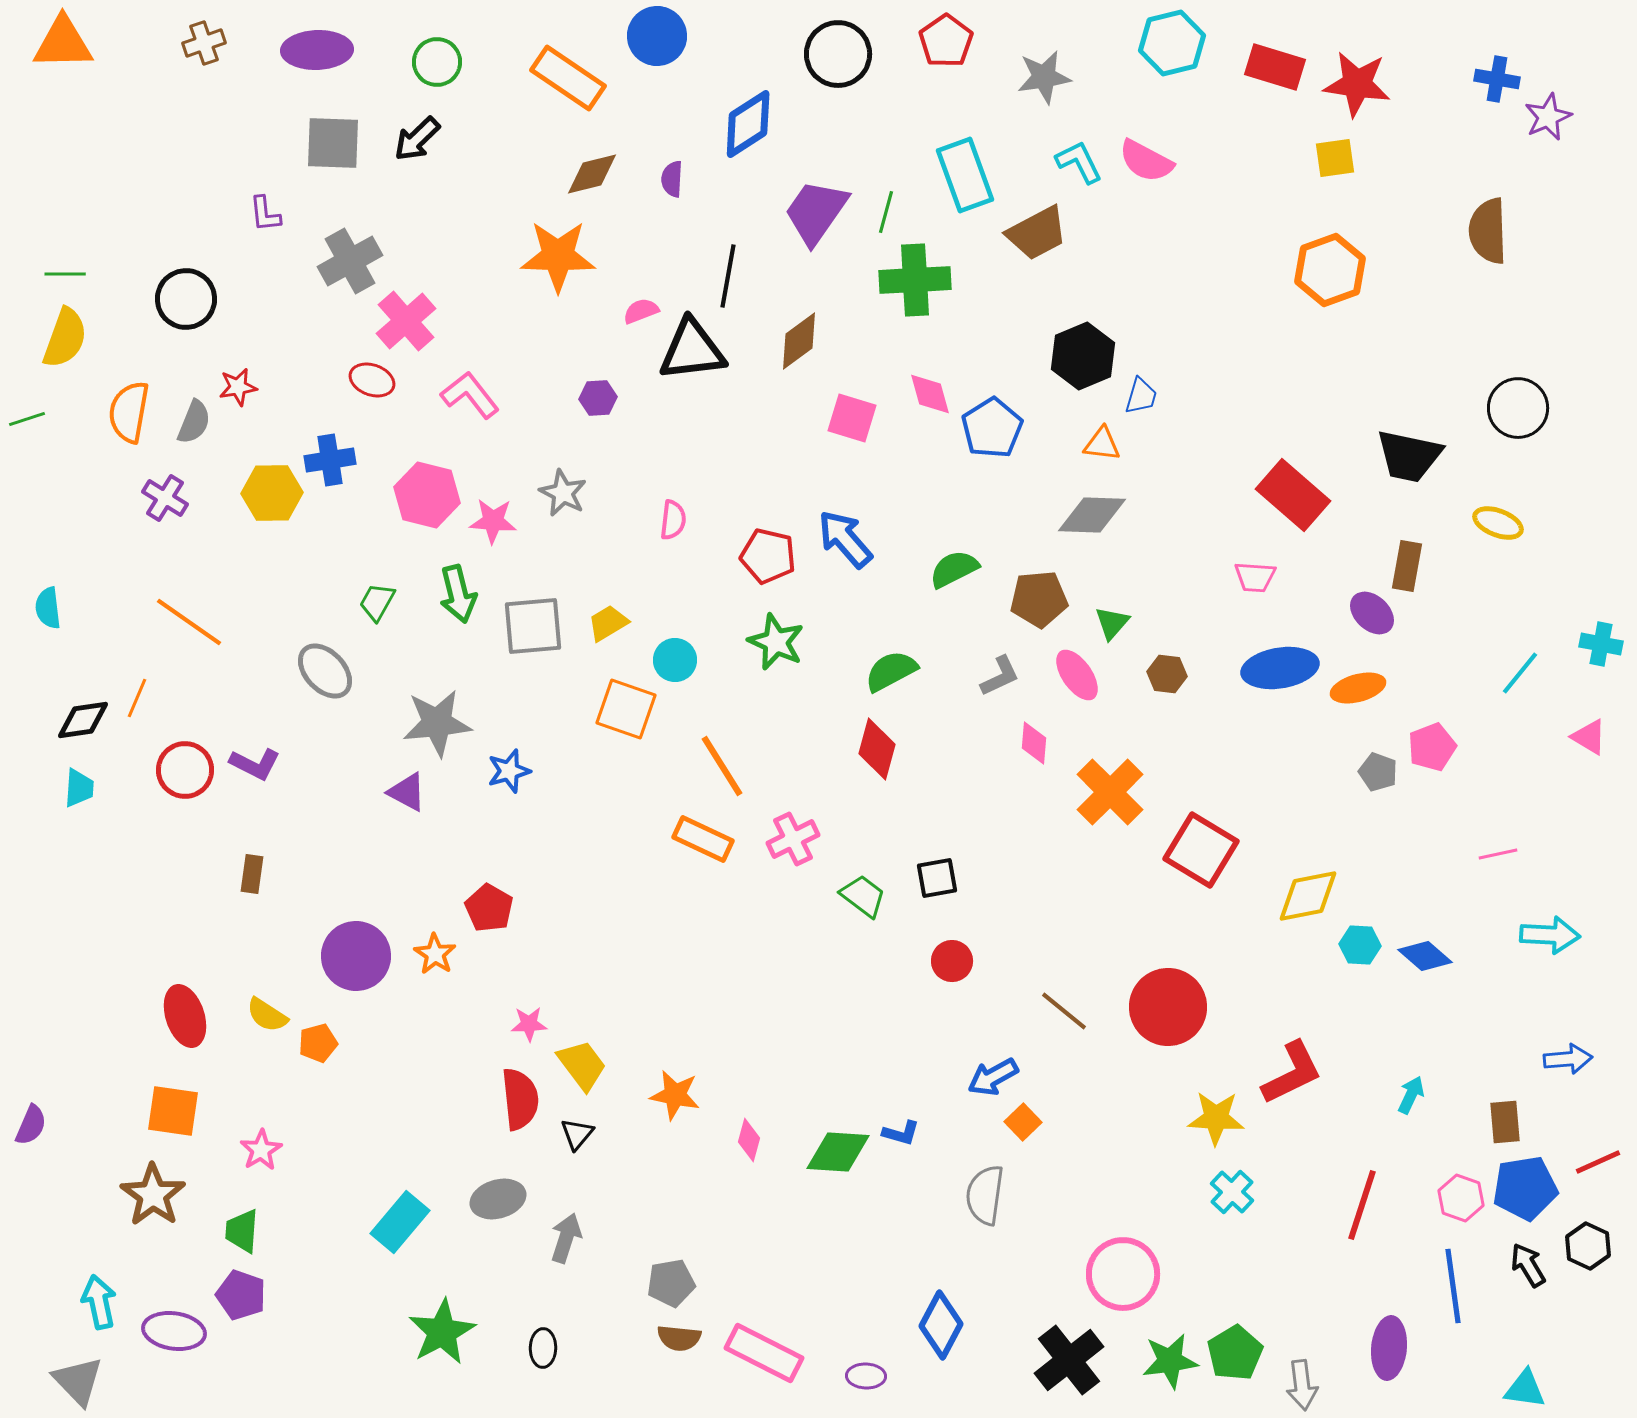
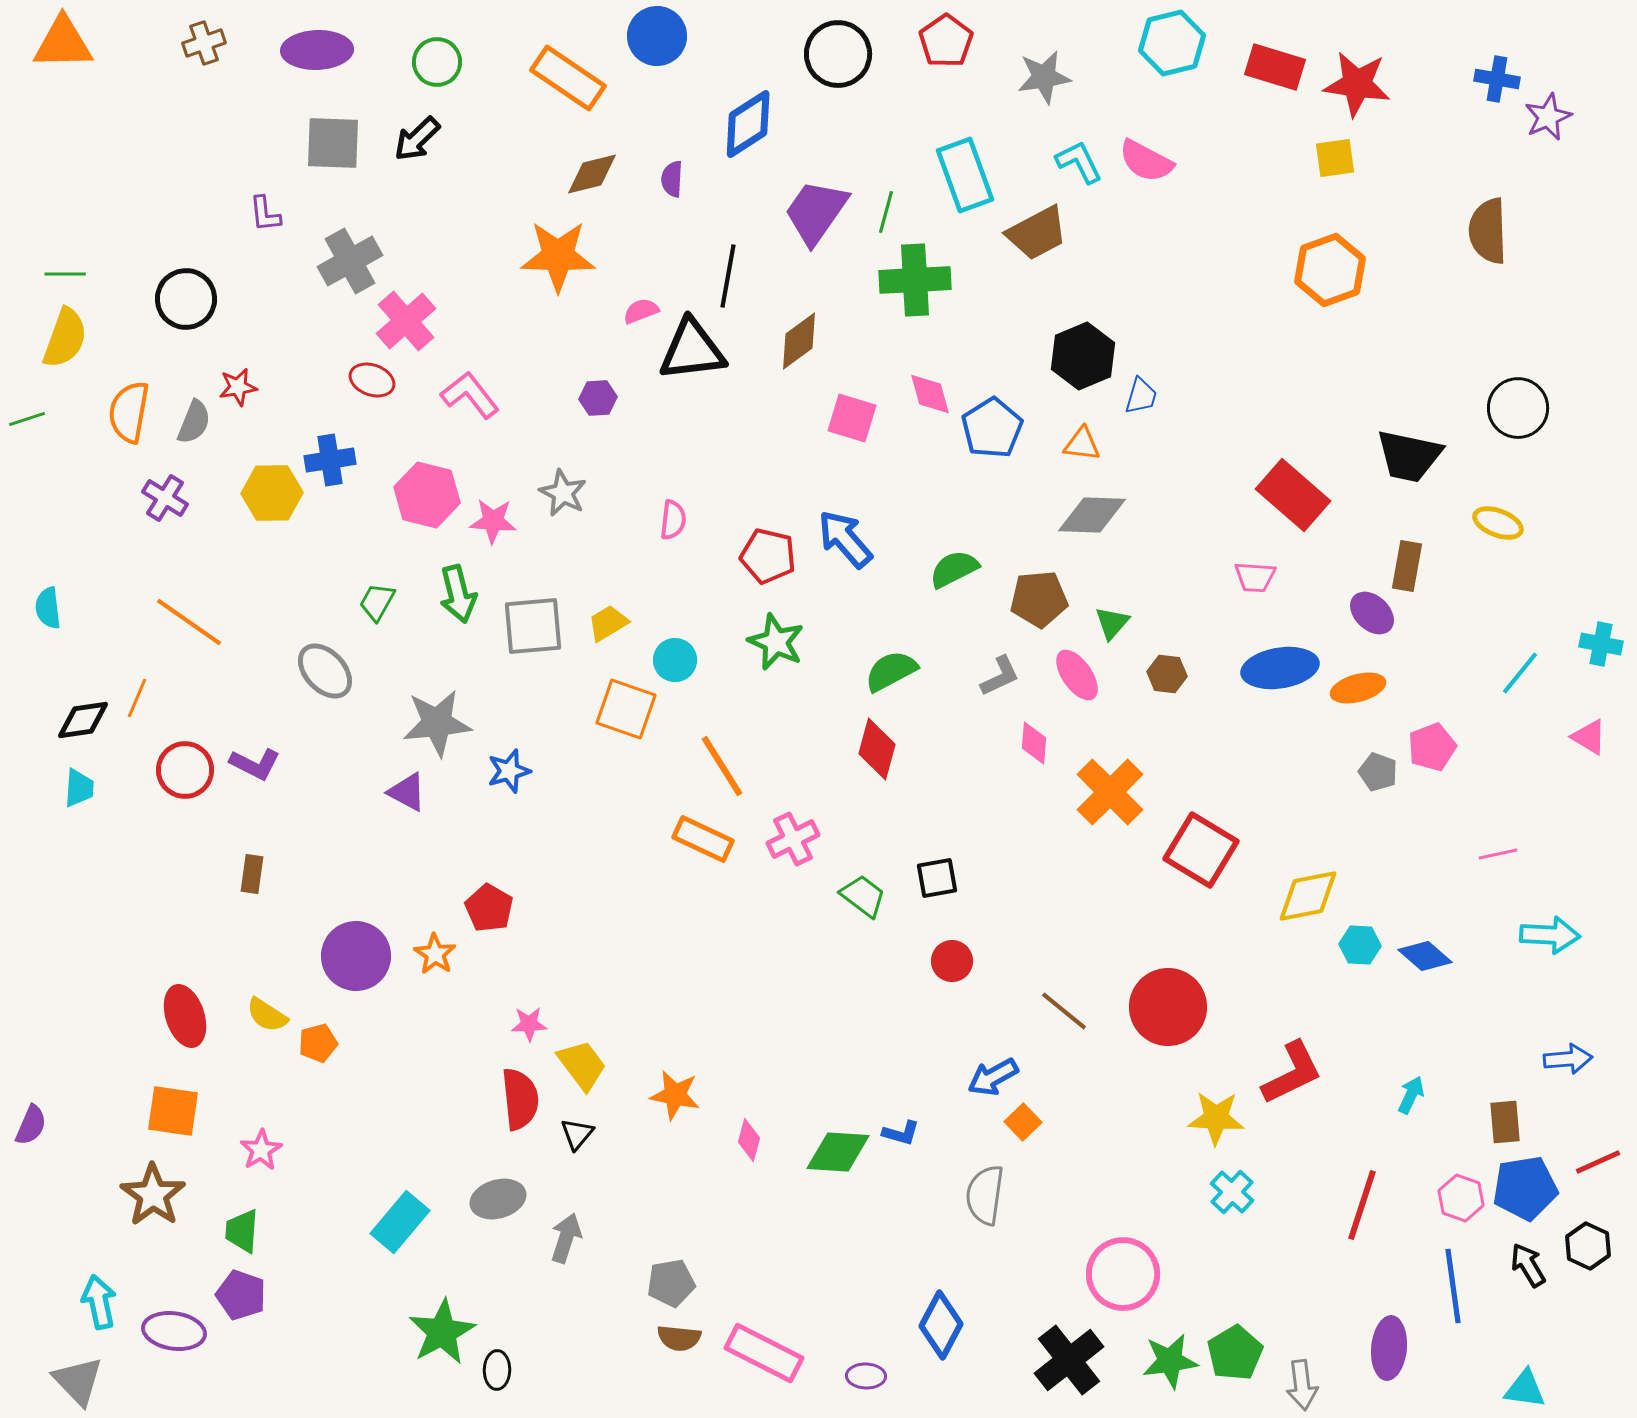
orange triangle at (1102, 444): moved 20 px left
black ellipse at (543, 1348): moved 46 px left, 22 px down
